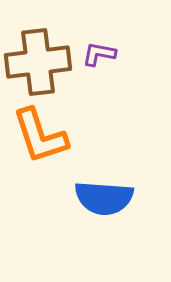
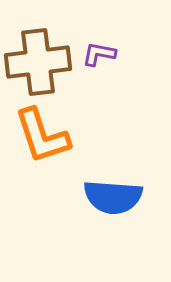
orange L-shape: moved 2 px right
blue semicircle: moved 9 px right, 1 px up
